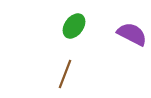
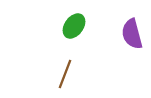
purple semicircle: rotated 132 degrees counterclockwise
